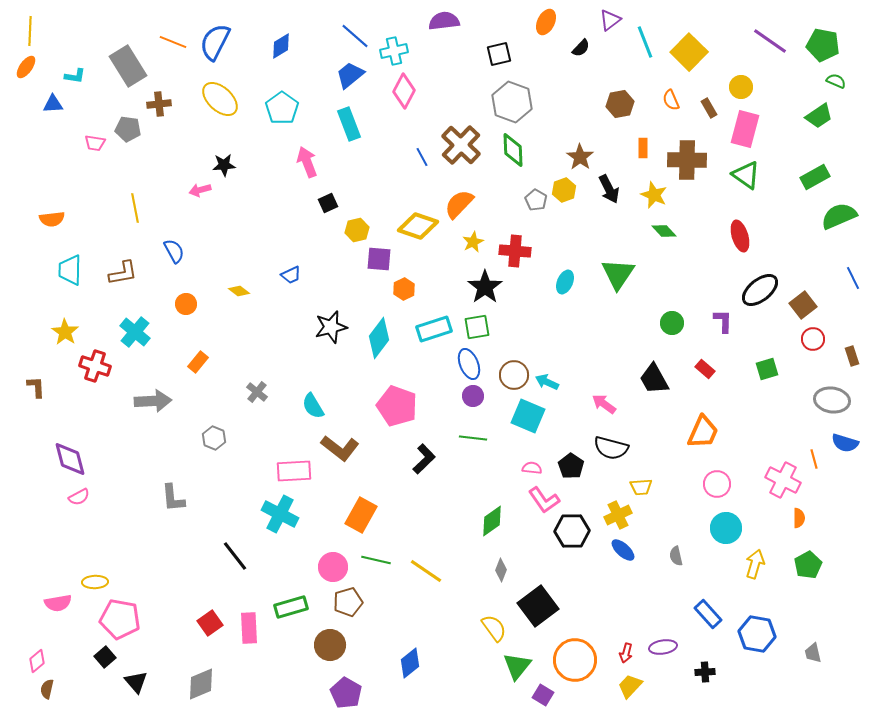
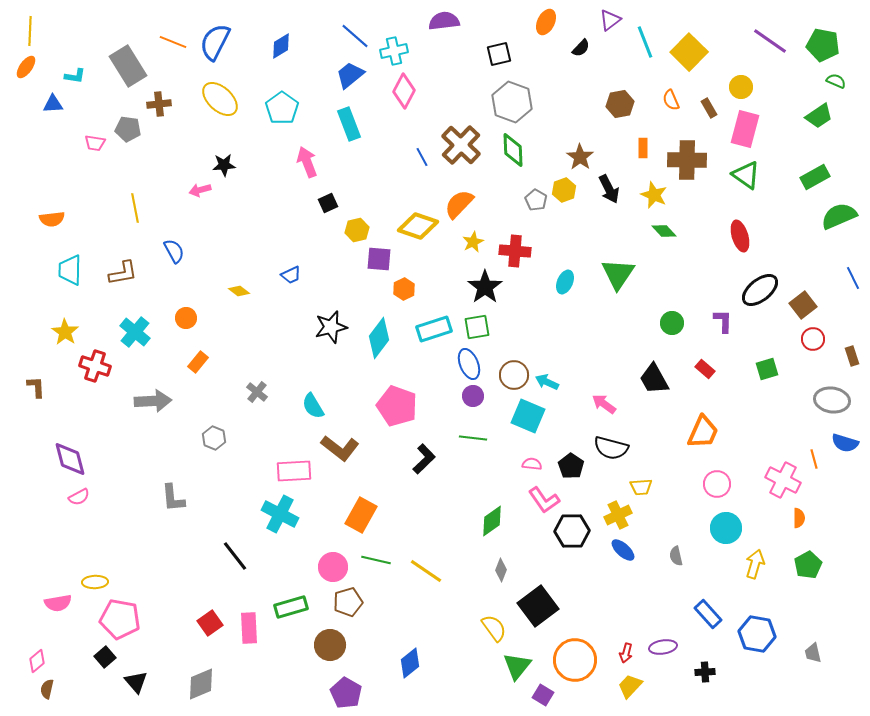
orange circle at (186, 304): moved 14 px down
pink semicircle at (532, 468): moved 4 px up
